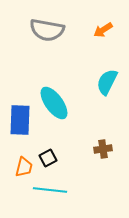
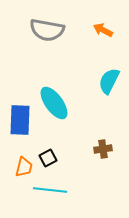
orange arrow: rotated 60 degrees clockwise
cyan semicircle: moved 2 px right, 1 px up
